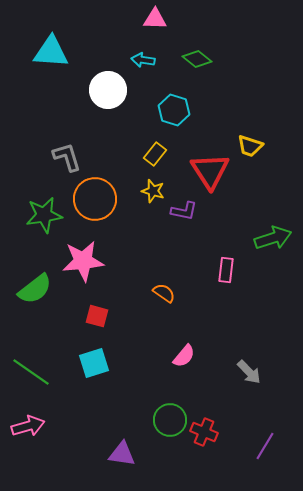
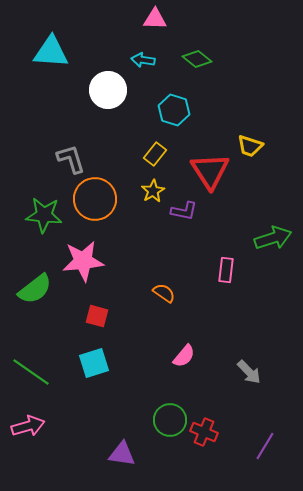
gray L-shape: moved 4 px right, 2 px down
yellow star: rotated 25 degrees clockwise
green star: rotated 15 degrees clockwise
